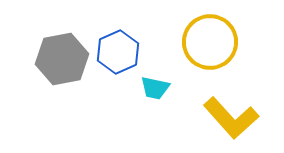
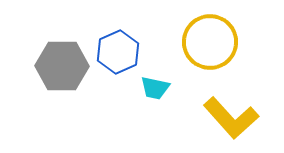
gray hexagon: moved 7 px down; rotated 12 degrees clockwise
